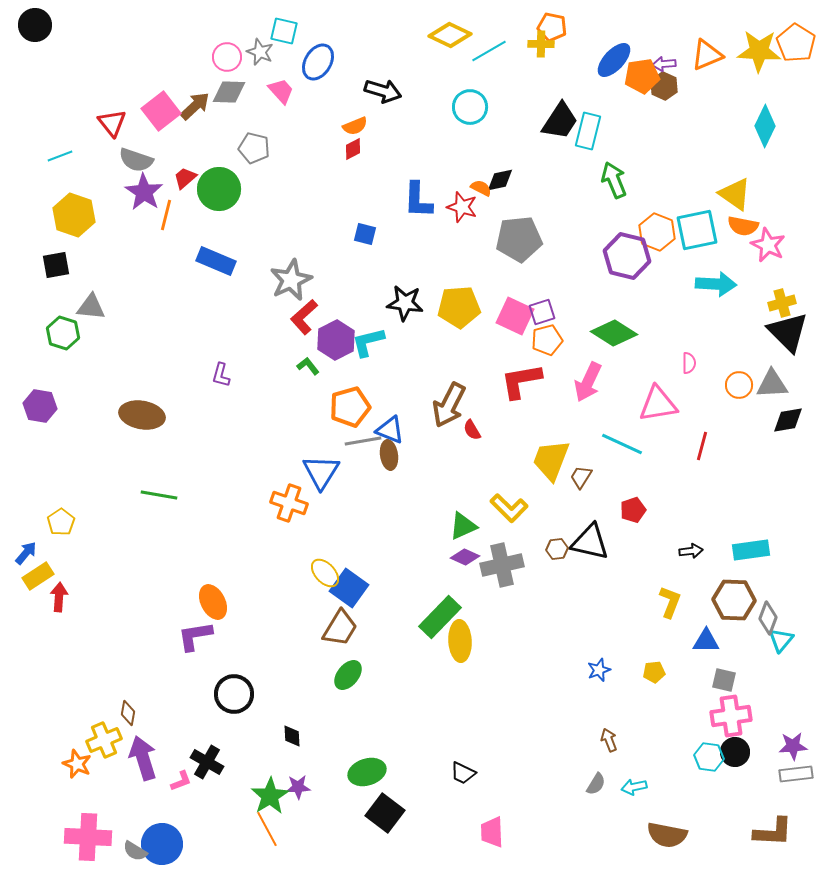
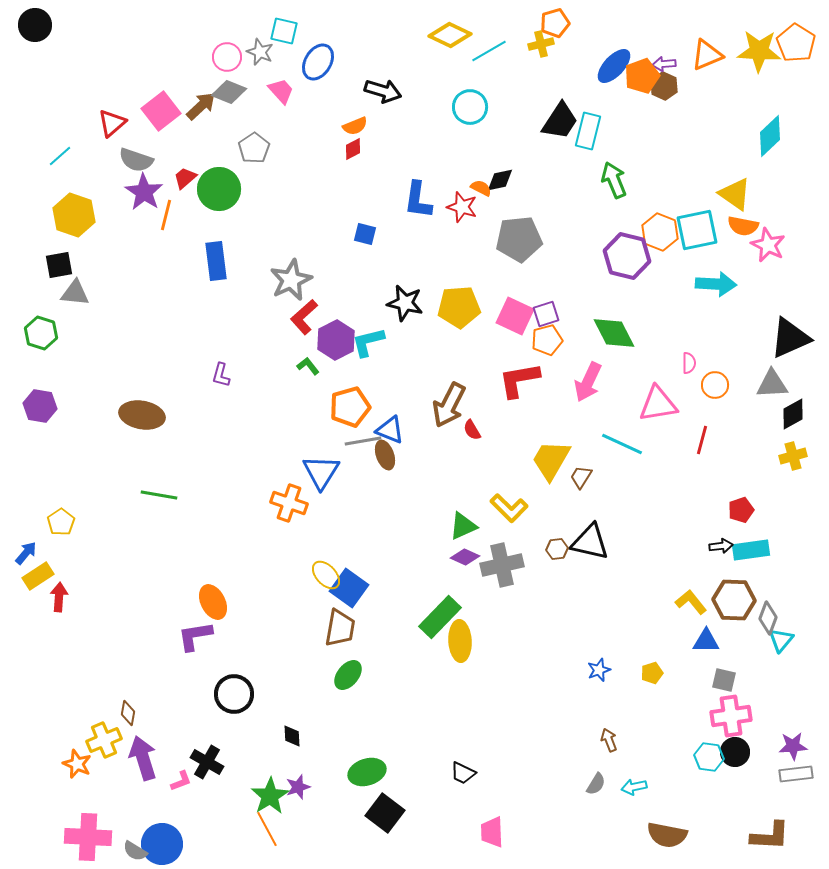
orange pentagon at (552, 27): moved 3 px right, 4 px up; rotated 28 degrees counterclockwise
yellow cross at (541, 44): rotated 15 degrees counterclockwise
blue ellipse at (614, 60): moved 6 px down
orange pentagon at (642, 76): rotated 12 degrees counterclockwise
gray diamond at (229, 92): rotated 20 degrees clockwise
brown arrow at (195, 106): moved 6 px right
red triangle at (112, 123): rotated 28 degrees clockwise
cyan diamond at (765, 126): moved 5 px right, 10 px down; rotated 21 degrees clockwise
gray pentagon at (254, 148): rotated 24 degrees clockwise
cyan line at (60, 156): rotated 20 degrees counterclockwise
blue L-shape at (418, 200): rotated 6 degrees clockwise
orange hexagon at (657, 232): moved 3 px right
blue rectangle at (216, 261): rotated 60 degrees clockwise
black square at (56, 265): moved 3 px right
black star at (405, 303): rotated 6 degrees clockwise
yellow cross at (782, 303): moved 11 px right, 153 px down
gray triangle at (91, 307): moved 16 px left, 14 px up
purple square at (542, 312): moved 4 px right, 2 px down
black triangle at (788, 332): moved 2 px right, 6 px down; rotated 51 degrees clockwise
green hexagon at (63, 333): moved 22 px left
green diamond at (614, 333): rotated 30 degrees clockwise
red L-shape at (521, 381): moved 2 px left, 1 px up
orange circle at (739, 385): moved 24 px left
black diamond at (788, 420): moved 5 px right, 6 px up; rotated 20 degrees counterclockwise
red line at (702, 446): moved 6 px up
brown ellipse at (389, 455): moved 4 px left; rotated 12 degrees counterclockwise
yellow trapezoid at (551, 460): rotated 9 degrees clockwise
red pentagon at (633, 510): moved 108 px right
black arrow at (691, 551): moved 30 px right, 5 px up
yellow ellipse at (325, 573): moved 1 px right, 2 px down
yellow L-shape at (670, 602): moved 21 px right; rotated 60 degrees counterclockwise
brown trapezoid at (340, 628): rotated 21 degrees counterclockwise
yellow pentagon at (654, 672): moved 2 px left, 1 px down; rotated 10 degrees counterclockwise
purple star at (298, 787): rotated 15 degrees counterclockwise
brown L-shape at (773, 832): moved 3 px left, 4 px down
